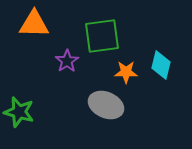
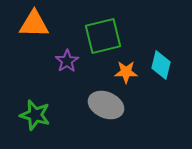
green square: moved 1 px right; rotated 6 degrees counterclockwise
green star: moved 16 px right, 3 px down
